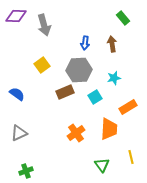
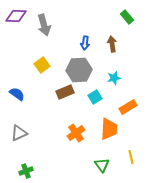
green rectangle: moved 4 px right, 1 px up
